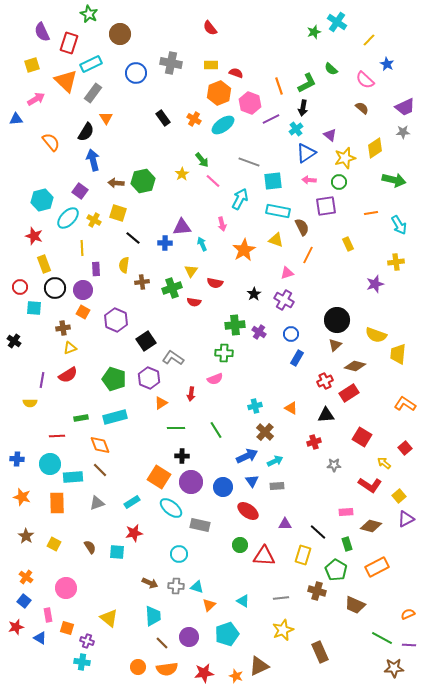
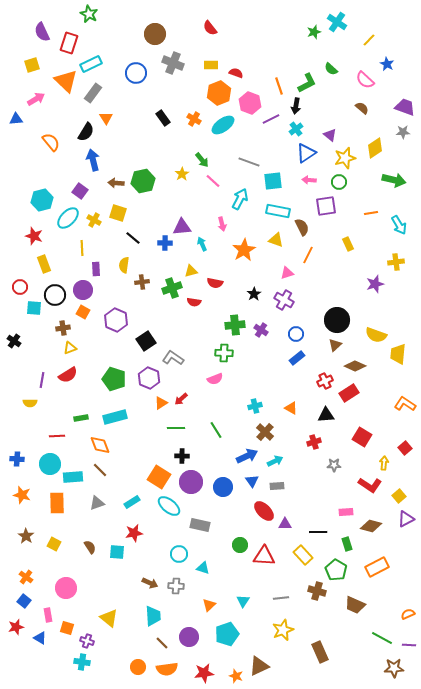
brown circle at (120, 34): moved 35 px right
gray cross at (171, 63): moved 2 px right; rotated 10 degrees clockwise
purple trapezoid at (405, 107): rotated 135 degrees counterclockwise
black arrow at (303, 108): moved 7 px left, 2 px up
yellow triangle at (191, 271): rotated 40 degrees clockwise
black circle at (55, 288): moved 7 px down
purple cross at (259, 332): moved 2 px right, 2 px up
blue circle at (291, 334): moved 5 px right
blue rectangle at (297, 358): rotated 21 degrees clockwise
brown diamond at (355, 366): rotated 10 degrees clockwise
red arrow at (191, 394): moved 10 px left, 5 px down; rotated 40 degrees clockwise
yellow arrow at (384, 463): rotated 56 degrees clockwise
orange star at (22, 497): moved 2 px up
cyan ellipse at (171, 508): moved 2 px left, 2 px up
red ellipse at (248, 511): moved 16 px right; rotated 10 degrees clockwise
black line at (318, 532): rotated 42 degrees counterclockwise
yellow rectangle at (303, 555): rotated 60 degrees counterclockwise
cyan triangle at (197, 587): moved 6 px right, 19 px up
cyan triangle at (243, 601): rotated 32 degrees clockwise
